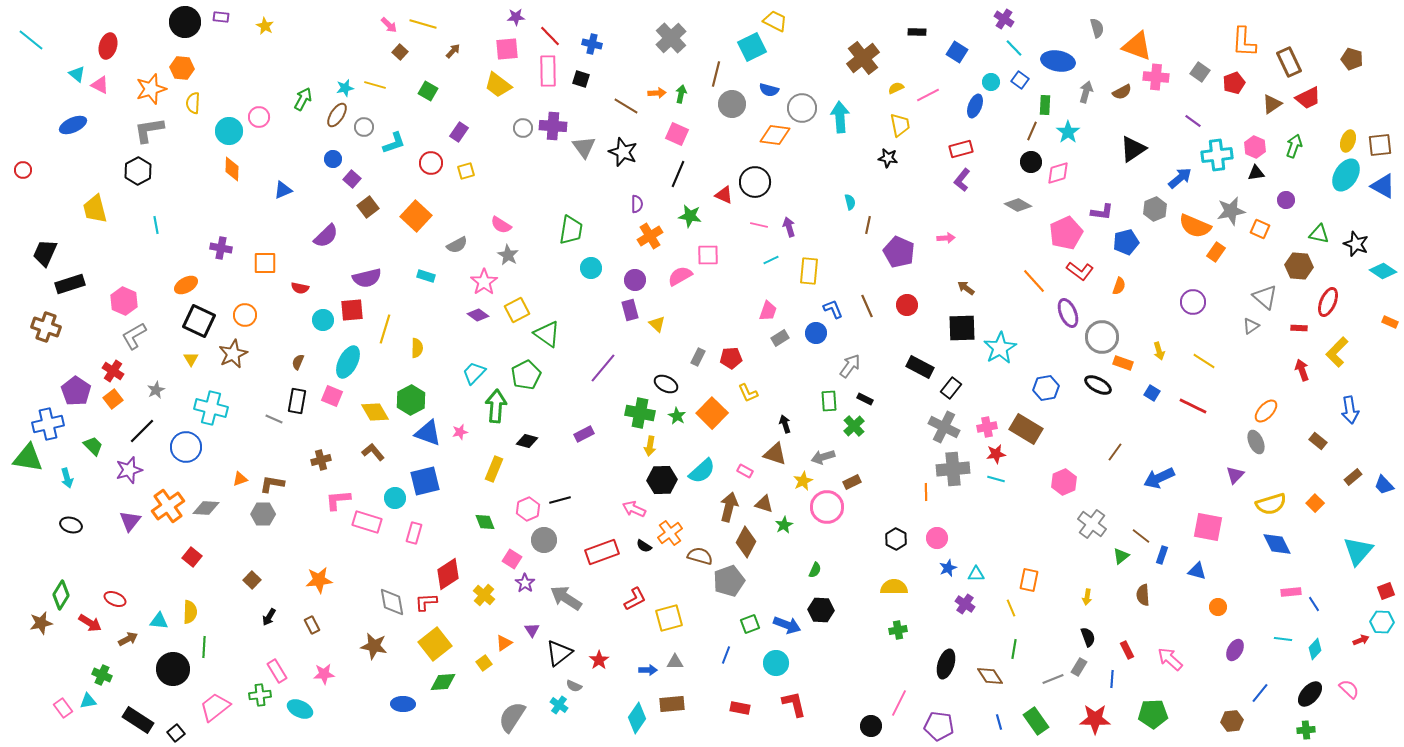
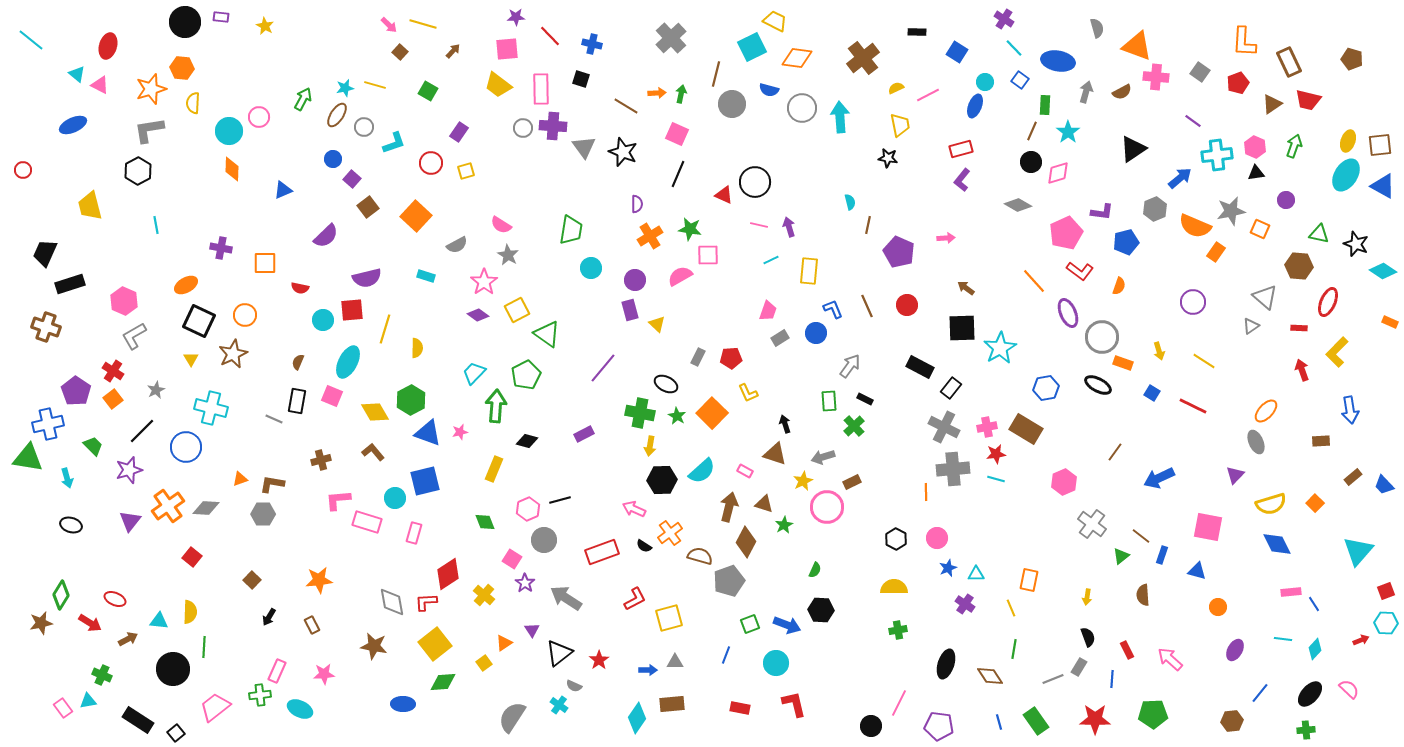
pink rectangle at (548, 71): moved 7 px left, 18 px down
cyan circle at (991, 82): moved 6 px left
red pentagon at (1234, 83): moved 4 px right
red trapezoid at (1308, 98): moved 2 px down; rotated 40 degrees clockwise
orange diamond at (775, 135): moved 22 px right, 77 px up
yellow trapezoid at (95, 209): moved 5 px left, 3 px up
green star at (690, 216): moved 13 px down
brown rectangle at (1318, 441): moved 3 px right; rotated 42 degrees counterclockwise
cyan hexagon at (1382, 622): moved 4 px right, 1 px down
pink rectangle at (277, 671): rotated 55 degrees clockwise
